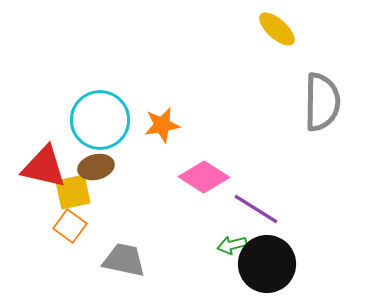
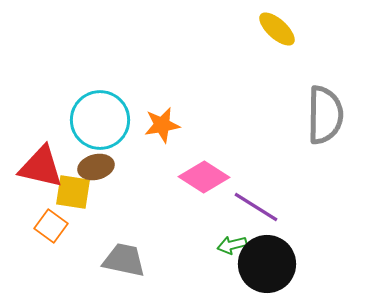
gray semicircle: moved 3 px right, 13 px down
red triangle: moved 3 px left
yellow square: rotated 21 degrees clockwise
purple line: moved 2 px up
orange square: moved 19 px left
